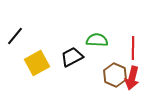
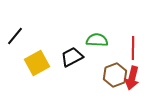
brown hexagon: rotated 15 degrees clockwise
